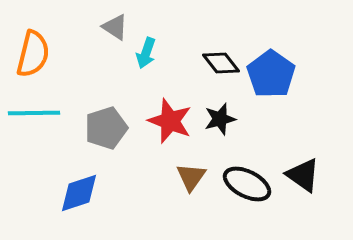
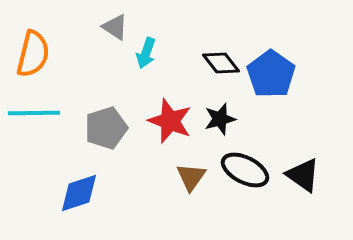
black ellipse: moved 2 px left, 14 px up
